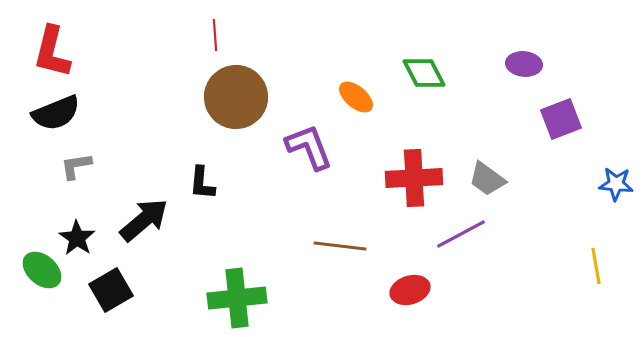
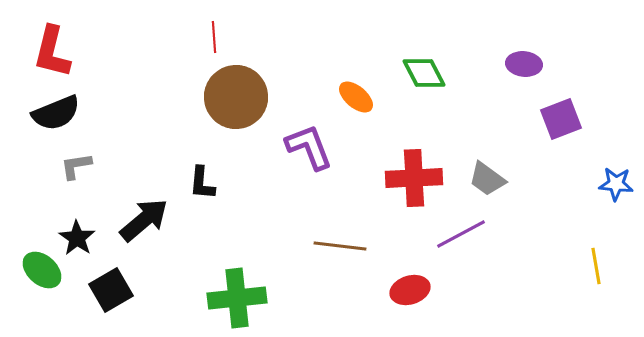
red line: moved 1 px left, 2 px down
